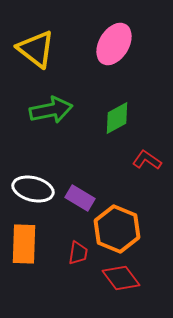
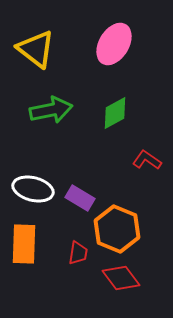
green diamond: moved 2 px left, 5 px up
